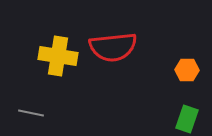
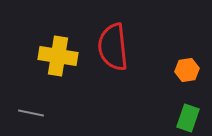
red semicircle: rotated 90 degrees clockwise
orange hexagon: rotated 10 degrees counterclockwise
green rectangle: moved 1 px right, 1 px up
